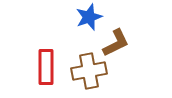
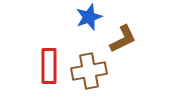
brown L-shape: moved 7 px right, 4 px up
red rectangle: moved 3 px right, 1 px up
